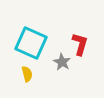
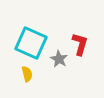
gray star: moved 3 px left, 3 px up
